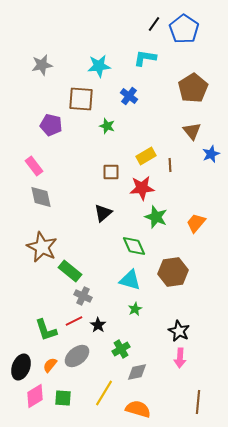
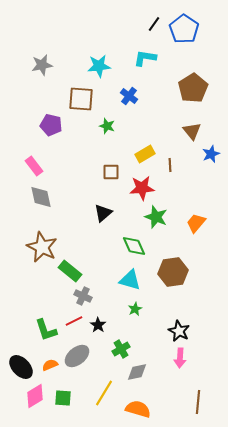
yellow rectangle at (146, 156): moved 1 px left, 2 px up
orange semicircle at (50, 365): rotated 28 degrees clockwise
black ellipse at (21, 367): rotated 65 degrees counterclockwise
